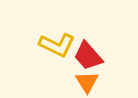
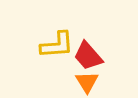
yellow L-shape: rotated 30 degrees counterclockwise
